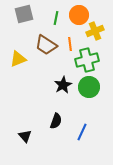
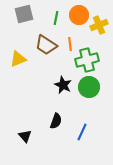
yellow cross: moved 4 px right, 6 px up
black star: rotated 18 degrees counterclockwise
